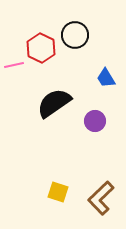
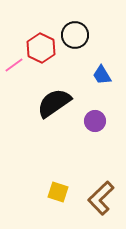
pink line: rotated 24 degrees counterclockwise
blue trapezoid: moved 4 px left, 3 px up
